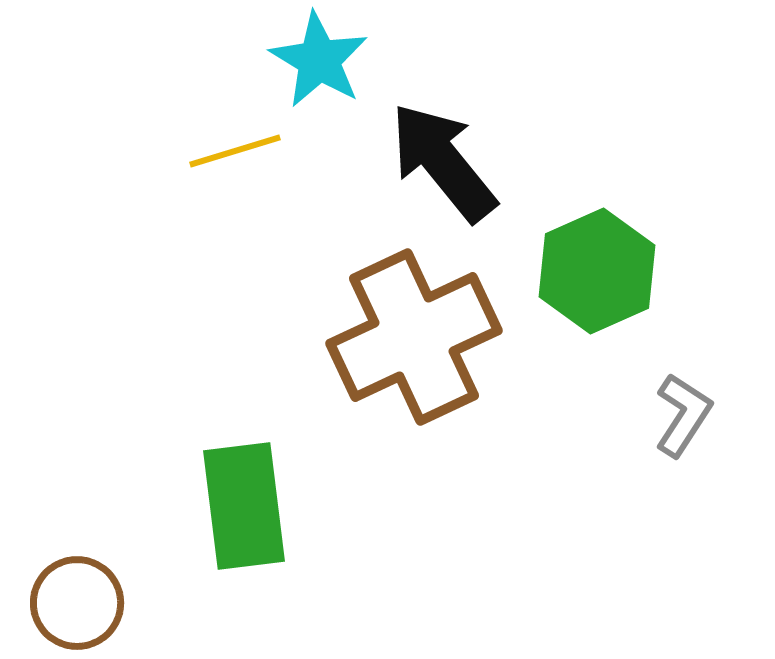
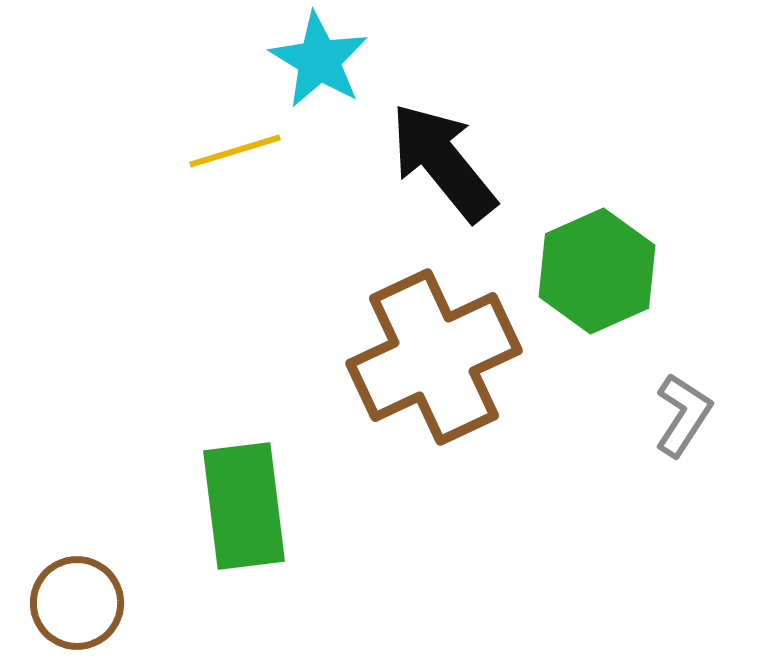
brown cross: moved 20 px right, 20 px down
